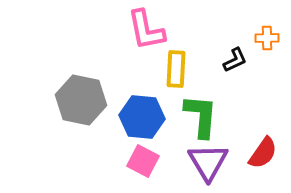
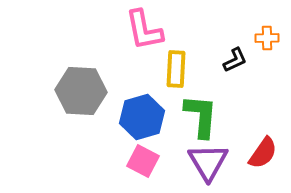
pink L-shape: moved 2 px left
gray hexagon: moved 9 px up; rotated 9 degrees counterclockwise
blue hexagon: rotated 21 degrees counterclockwise
